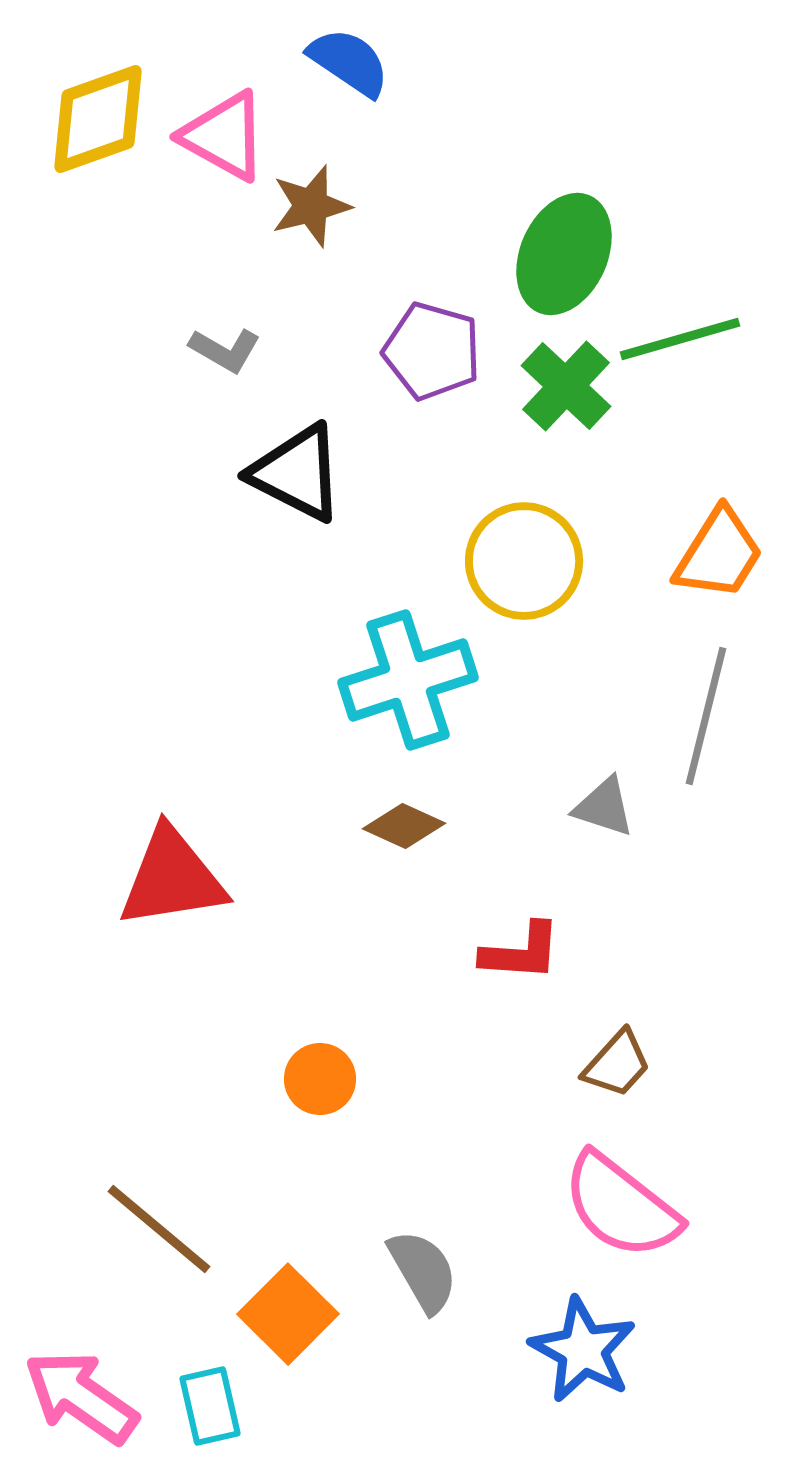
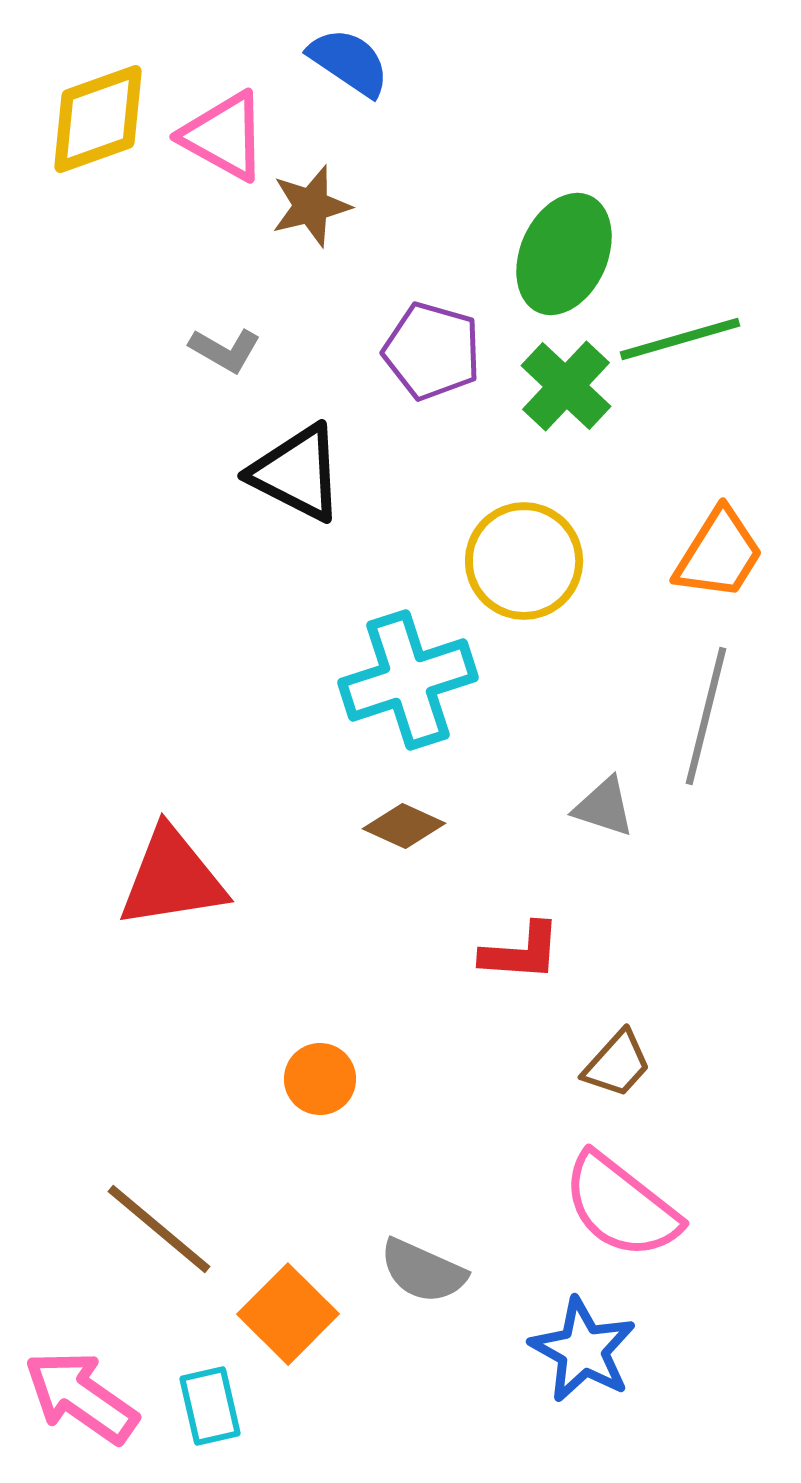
gray semicircle: rotated 144 degrees clockwise
